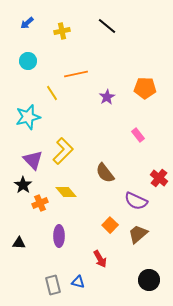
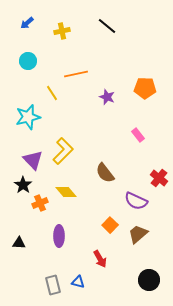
purple star: rotated 21 degrees counterclockwise
